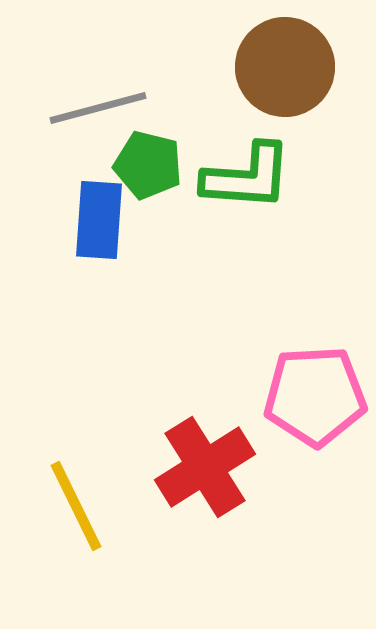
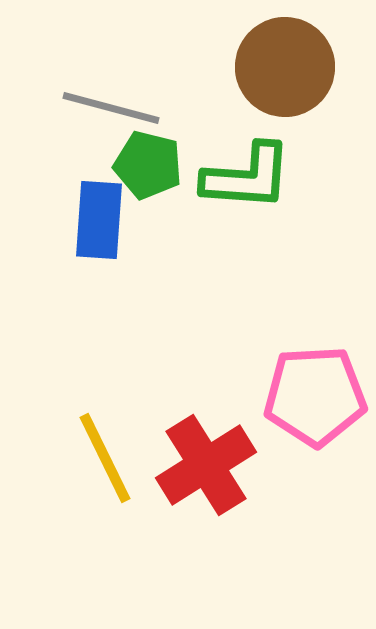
gray line: moved 13 px right; rotated 30 degrees clockwise
red cross: moved 1 px right, 2 px up
yellow line: moved 29 px right, 48 px up
